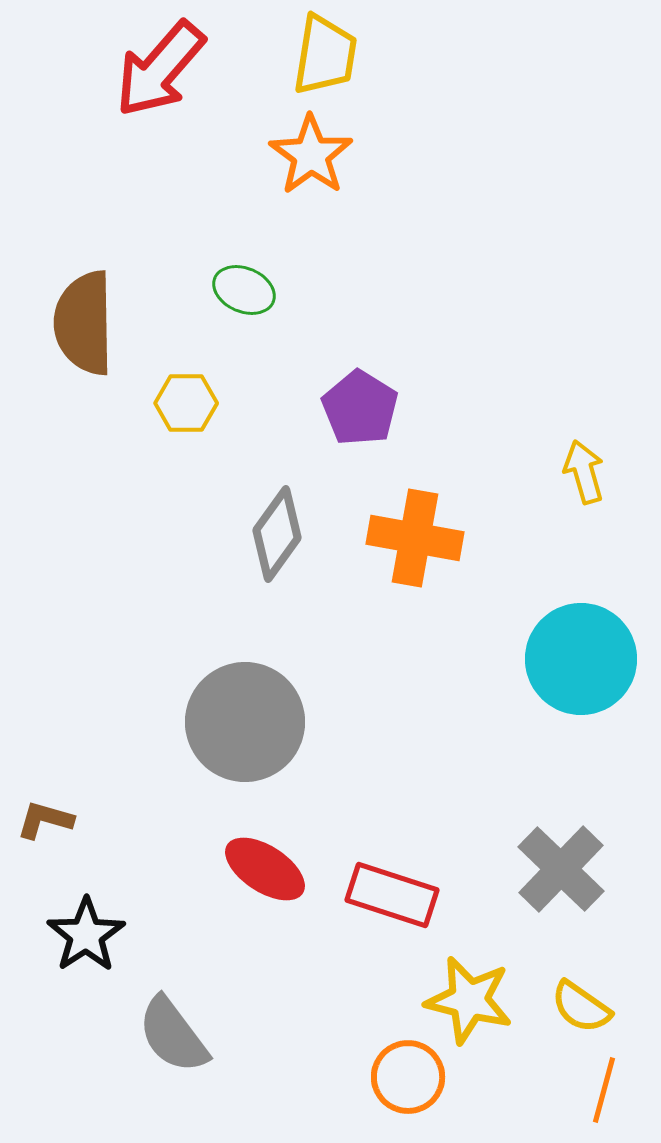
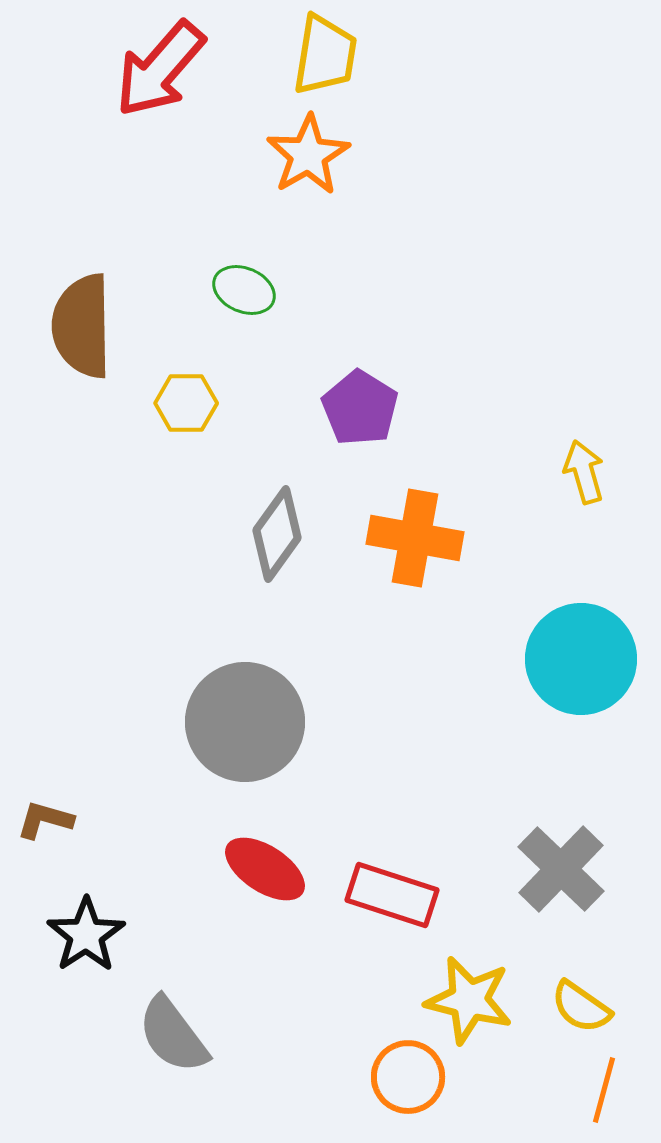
orange star: moved 3 px left; rotated 6 degrees clockwise
brown semicircle: moved 2 px left, 3 px down
